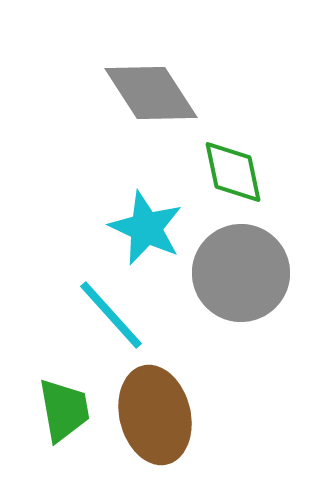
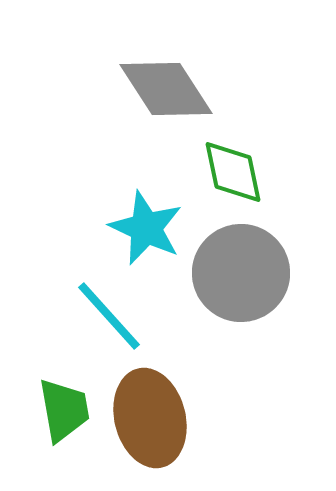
gray diamond: moved 15 px right, 4 px up
cyan line: moved 2 px left, 1 px down
brown ellipse: moved 5 px left, 3 px down
